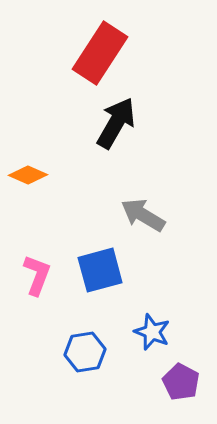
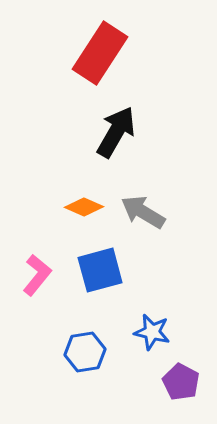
black arrow: moved 9 px down
orange diamond: moved 56 px right, 32 px down
gray arrow: moved 3 px up
pink L-shape: rotated 18 degrees clockwise
blue star: rotated 9 degrees counterclockwise
